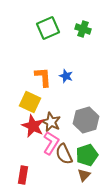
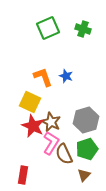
orange L-shape: rotated 15 degrees counterclockwise
green pentagon: moved 6 px up
